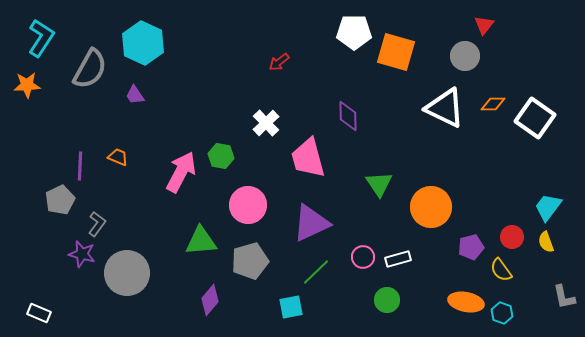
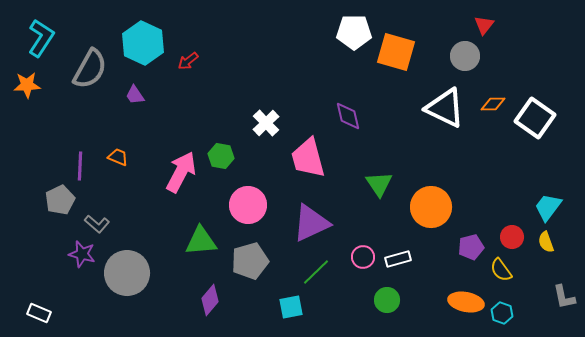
red arrow at (279, 62): moved 91 px left, 1 px up
purple diamond at (348, 116): rotated 12 degrees counterclockwise
gray L-shape at (97, 224): rotated 95 degrees clockwise
